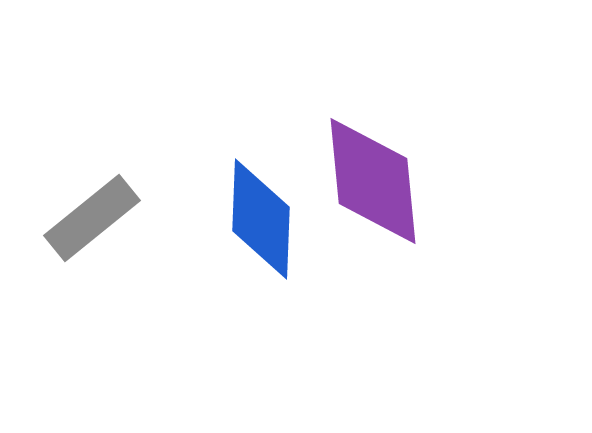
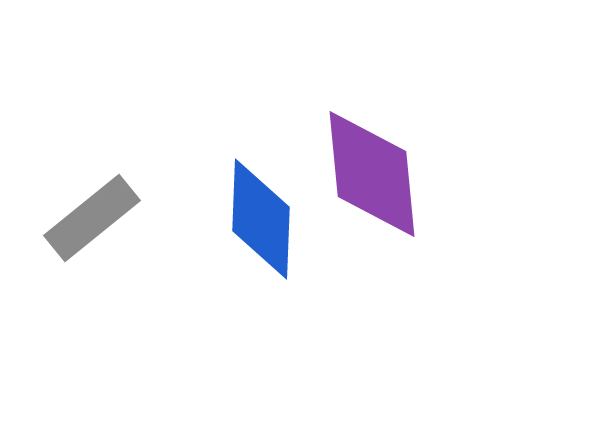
purple diamond: moved 1 px left, 7 px up
